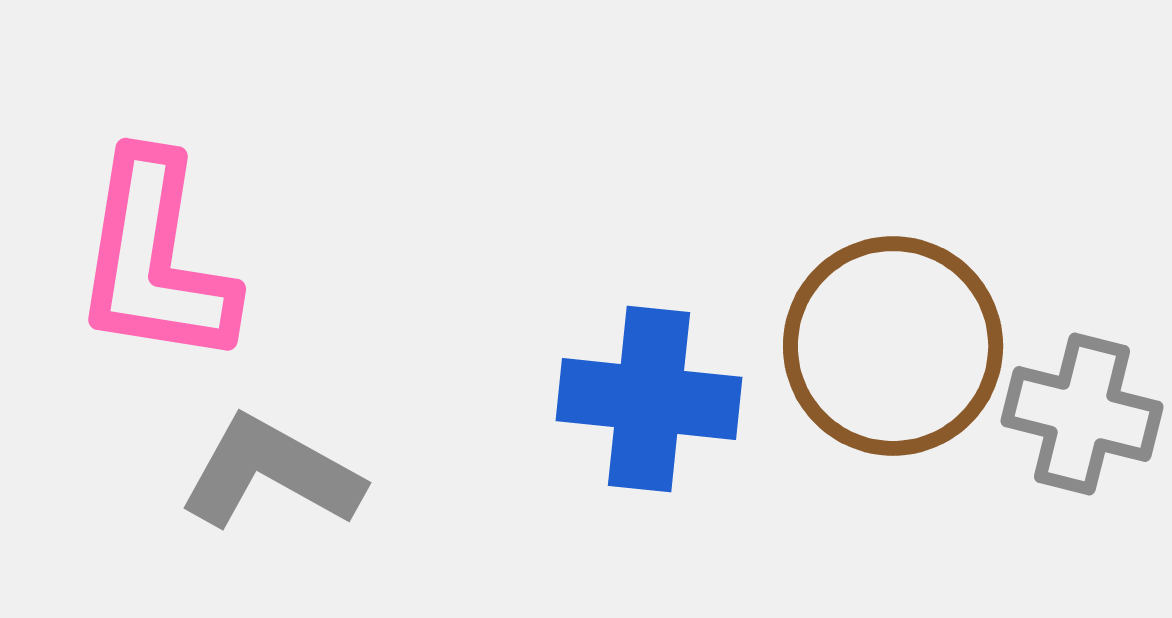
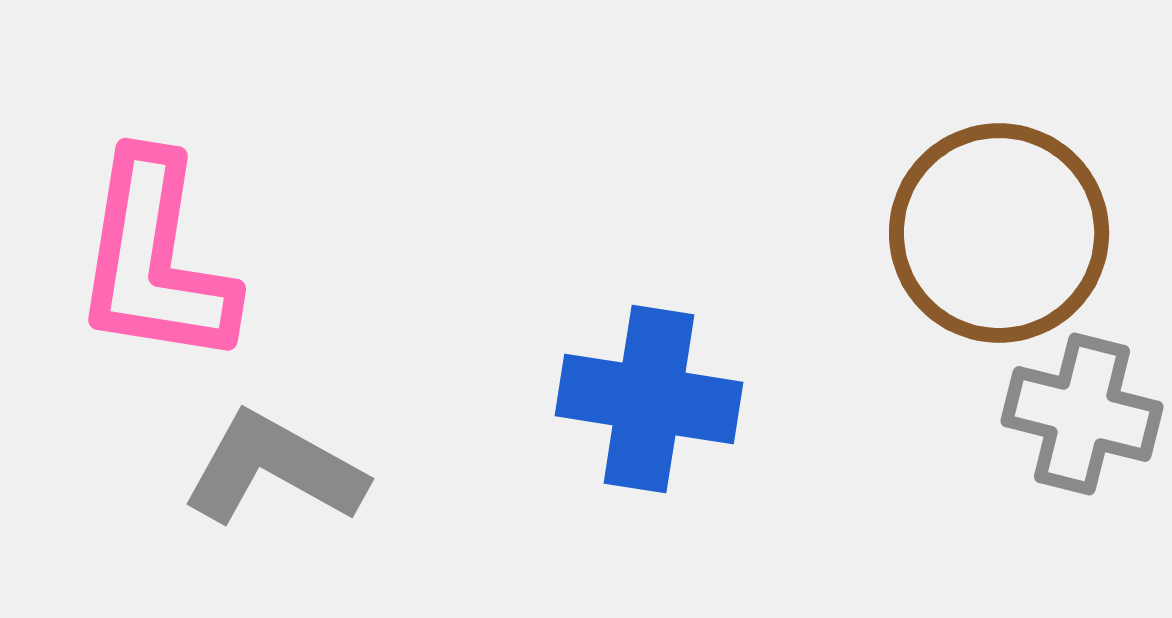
brown circle: moved 106 px right, 113 px up
blue cross: rotated 3 degrees clockwise
gray L-shape: moved 3 px right, 4 px up
